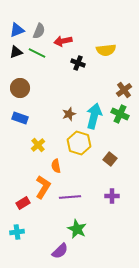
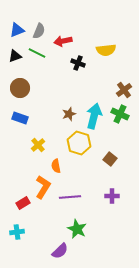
black triangle: moved 1 px left, 4 px down
